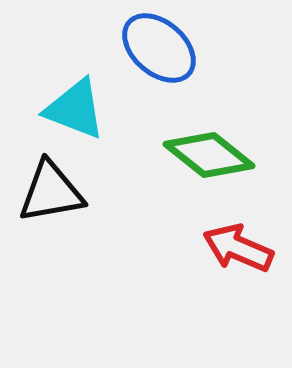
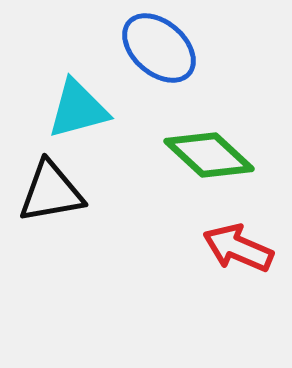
cyan triangle: moved 3 px right; rotated 36 degrees counterclockwise
green diamond: rotated 4 degrees clockwise
